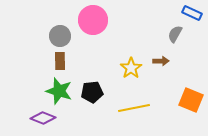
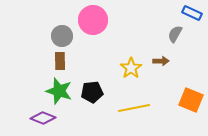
gray circle: moved 2 px right
